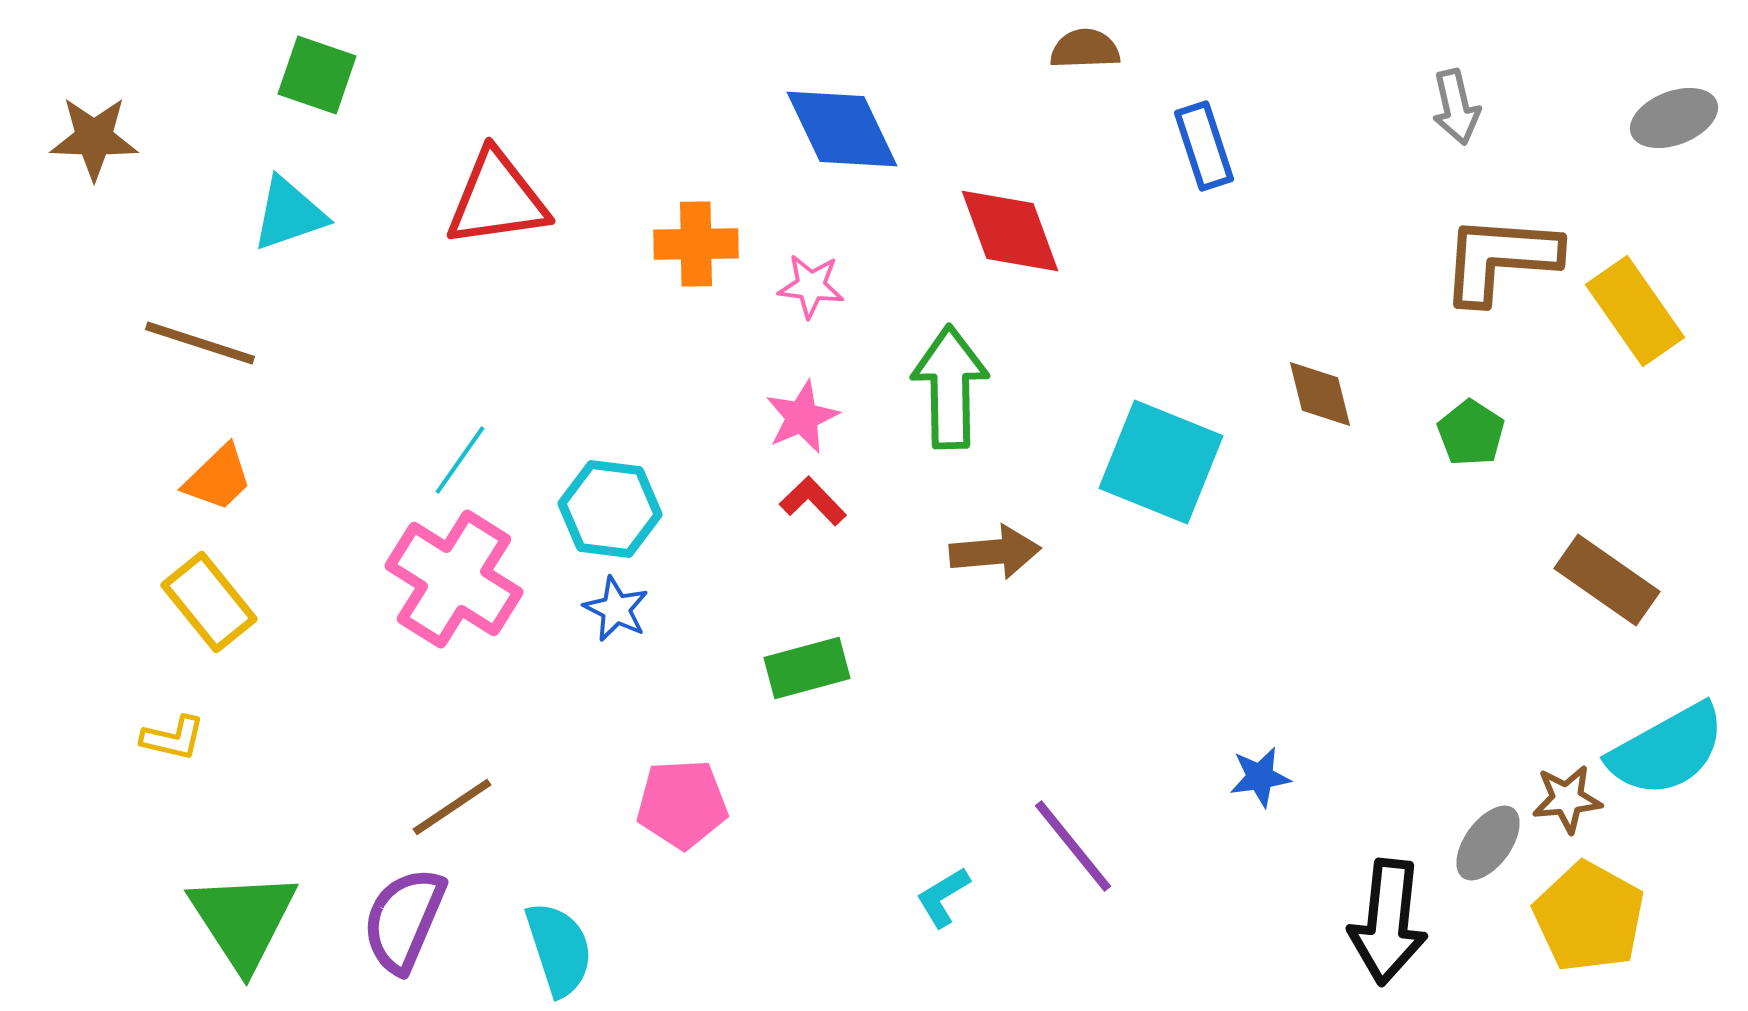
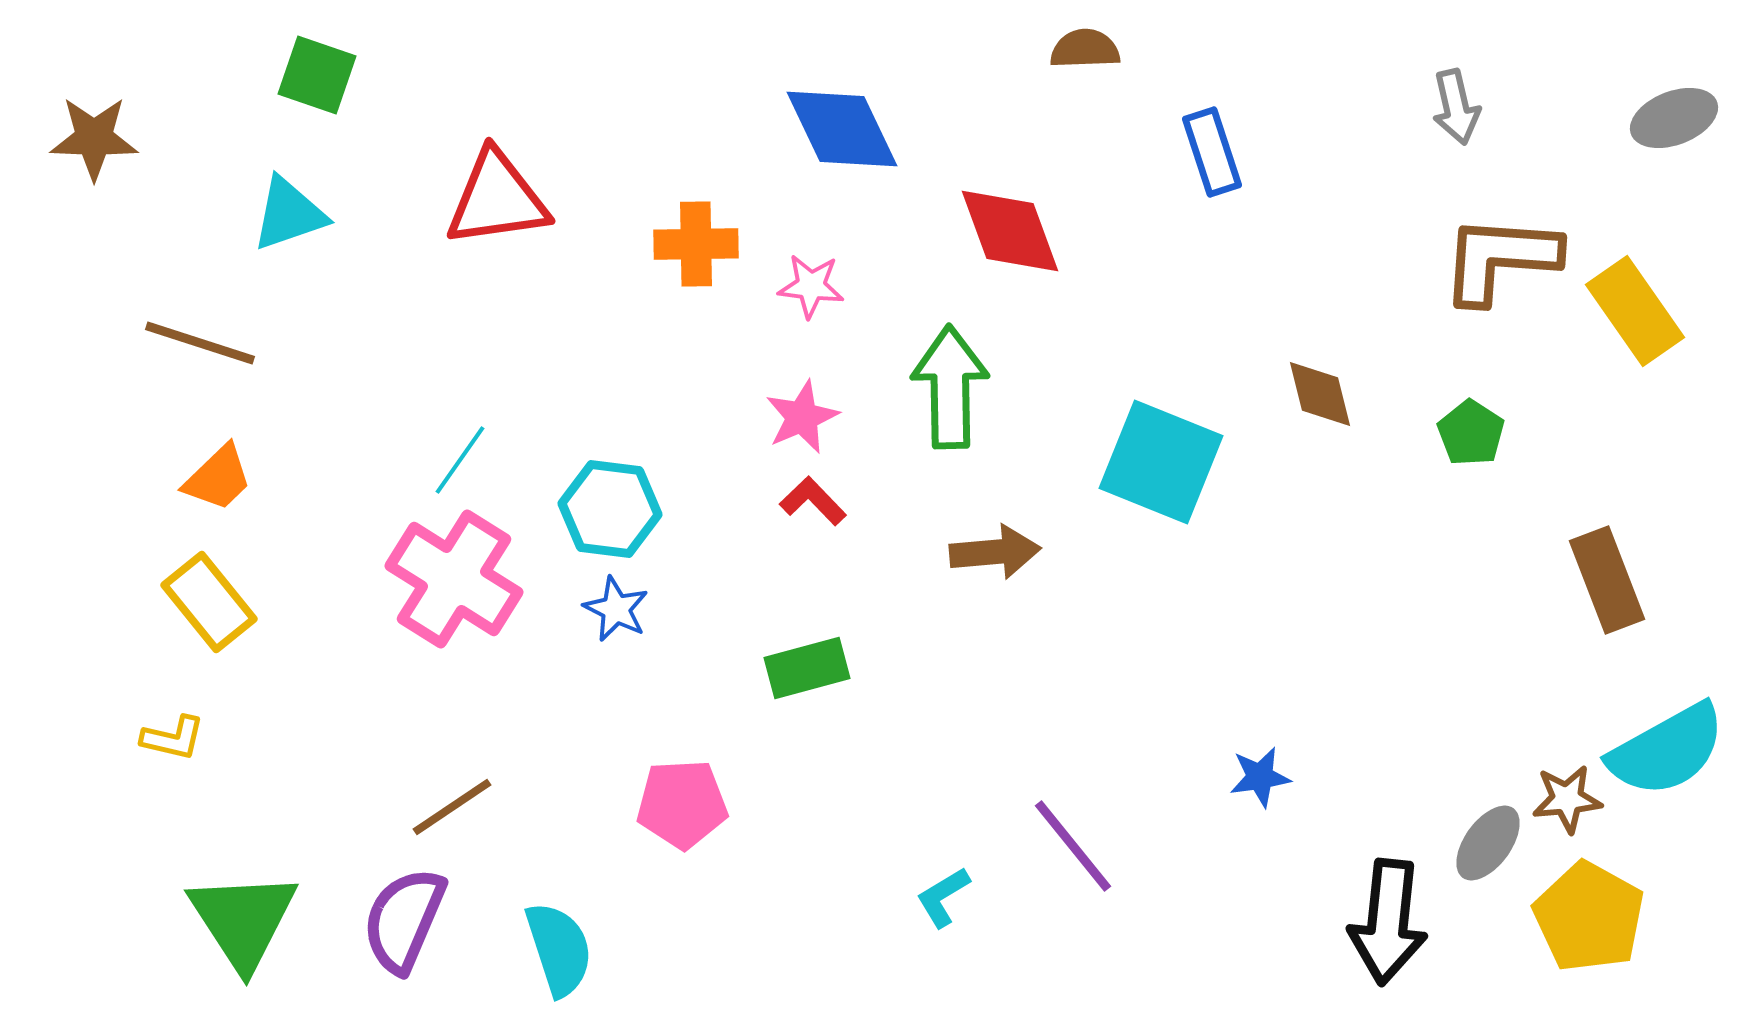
blue rectangle at (1204, 146): moved 8 px right, 6 px down
brown rectangle at (1607, 580): rotated 34 degrees clockwise
